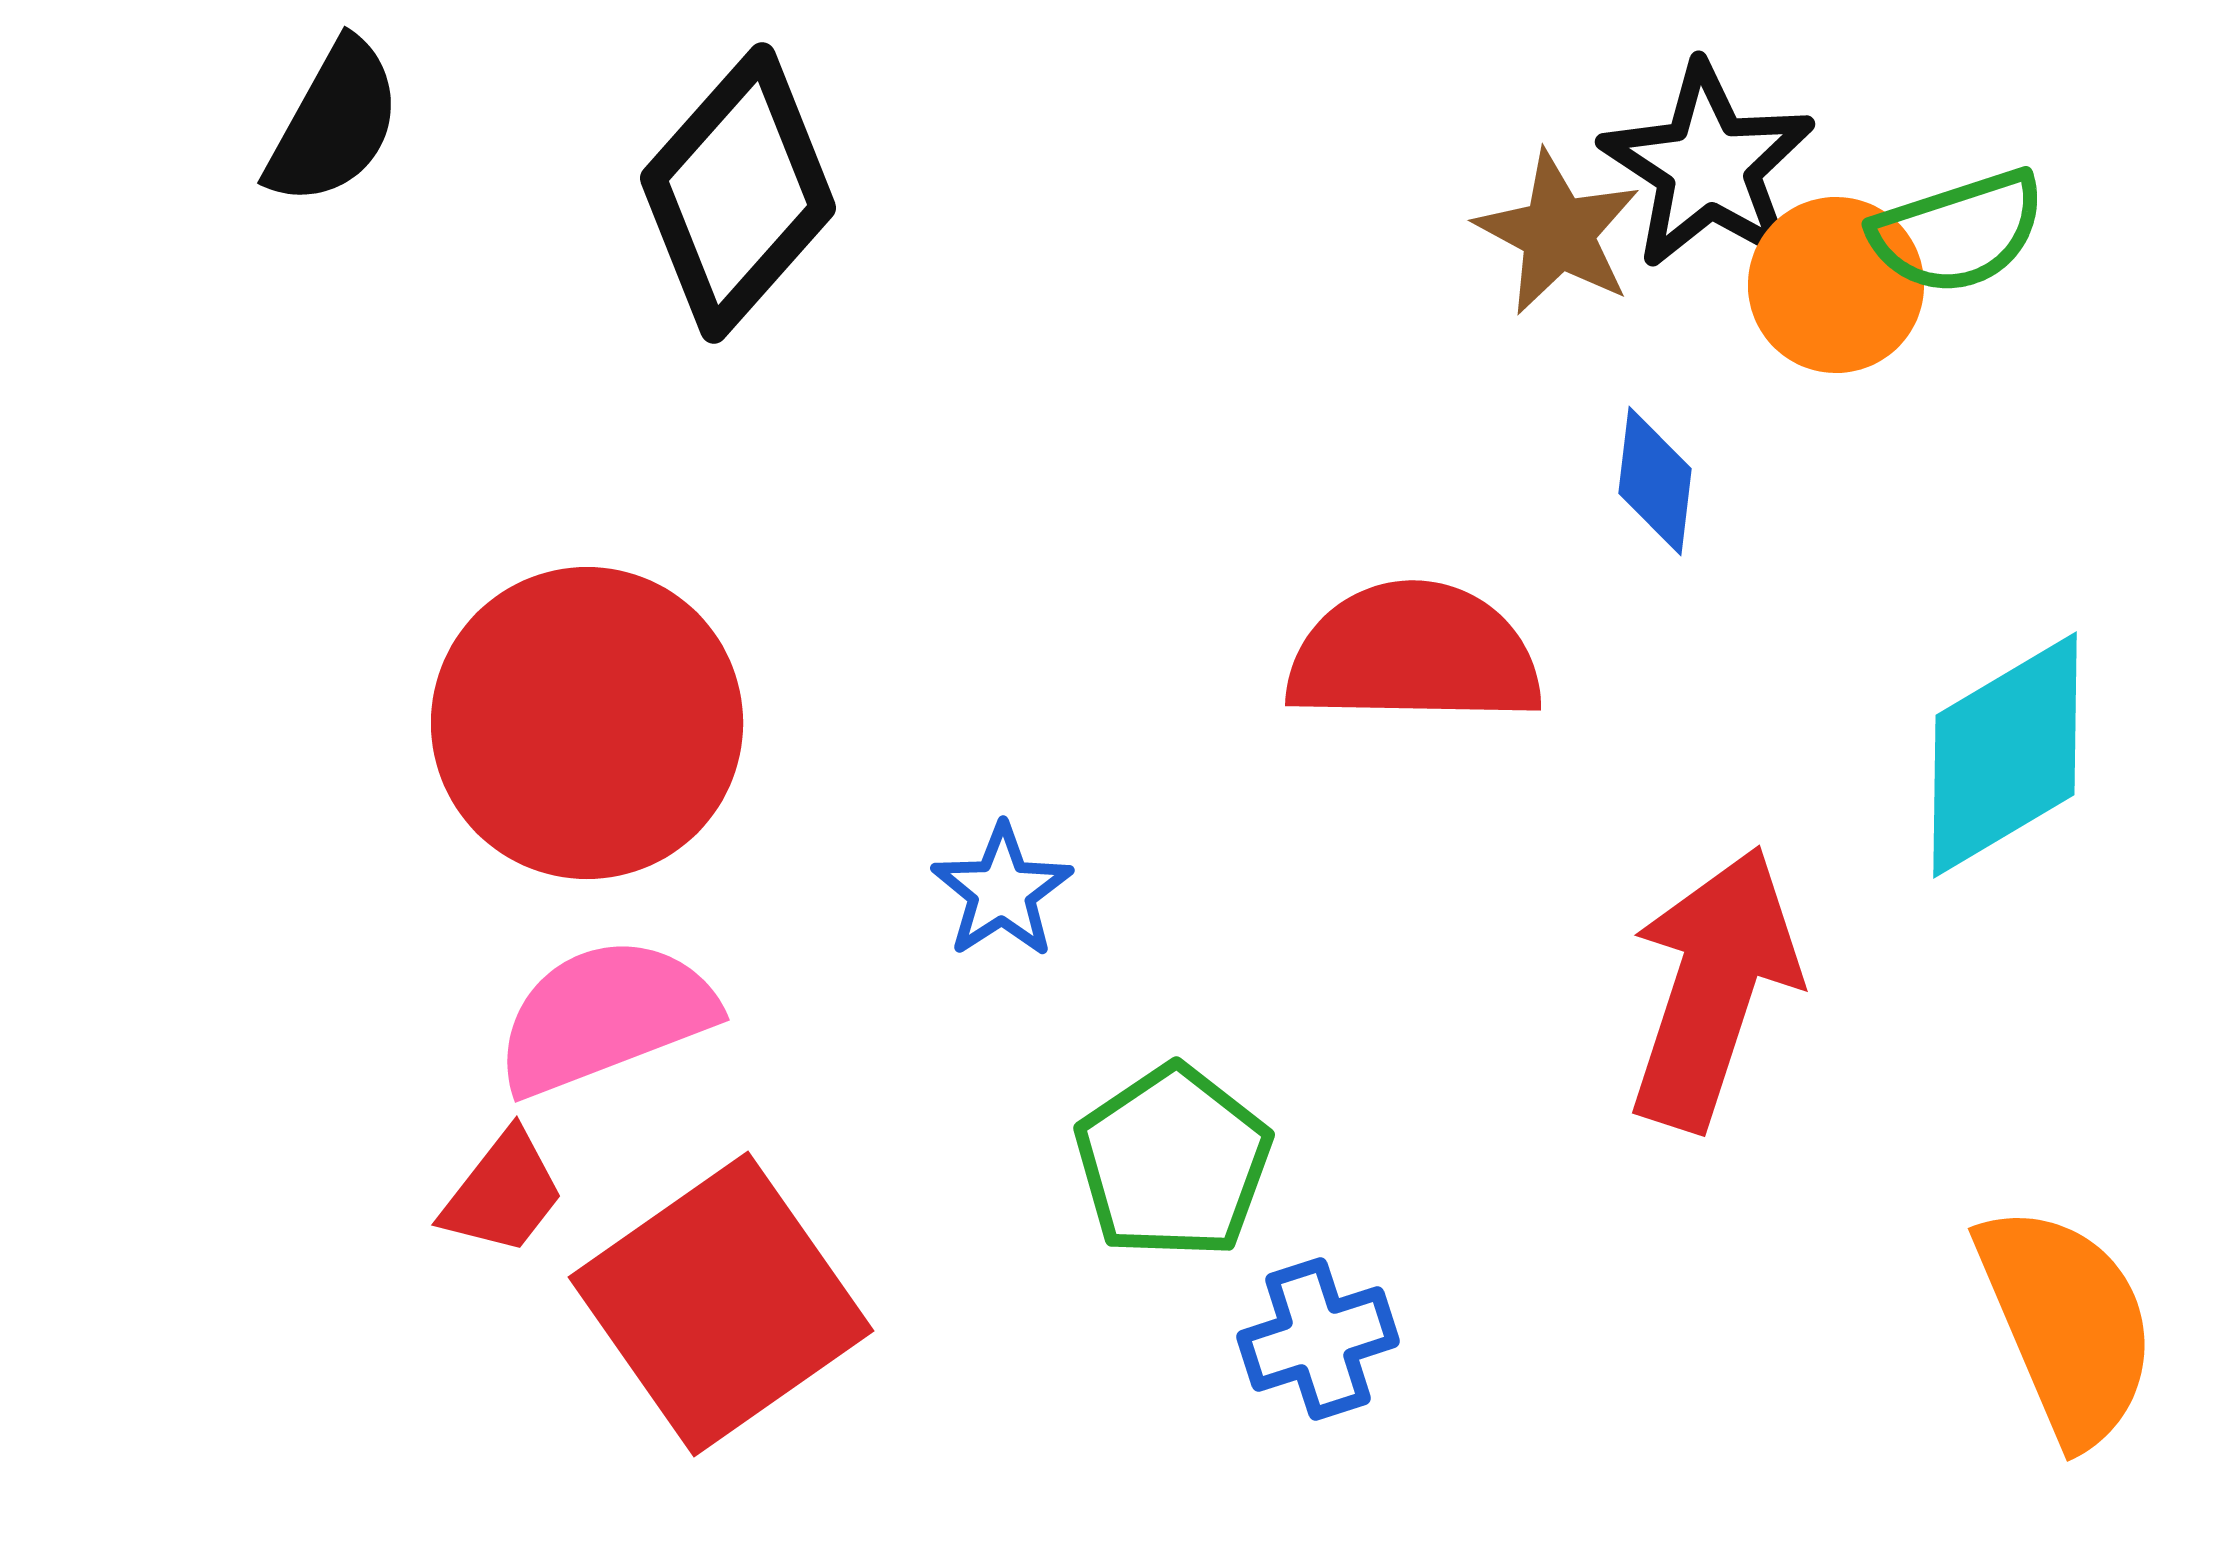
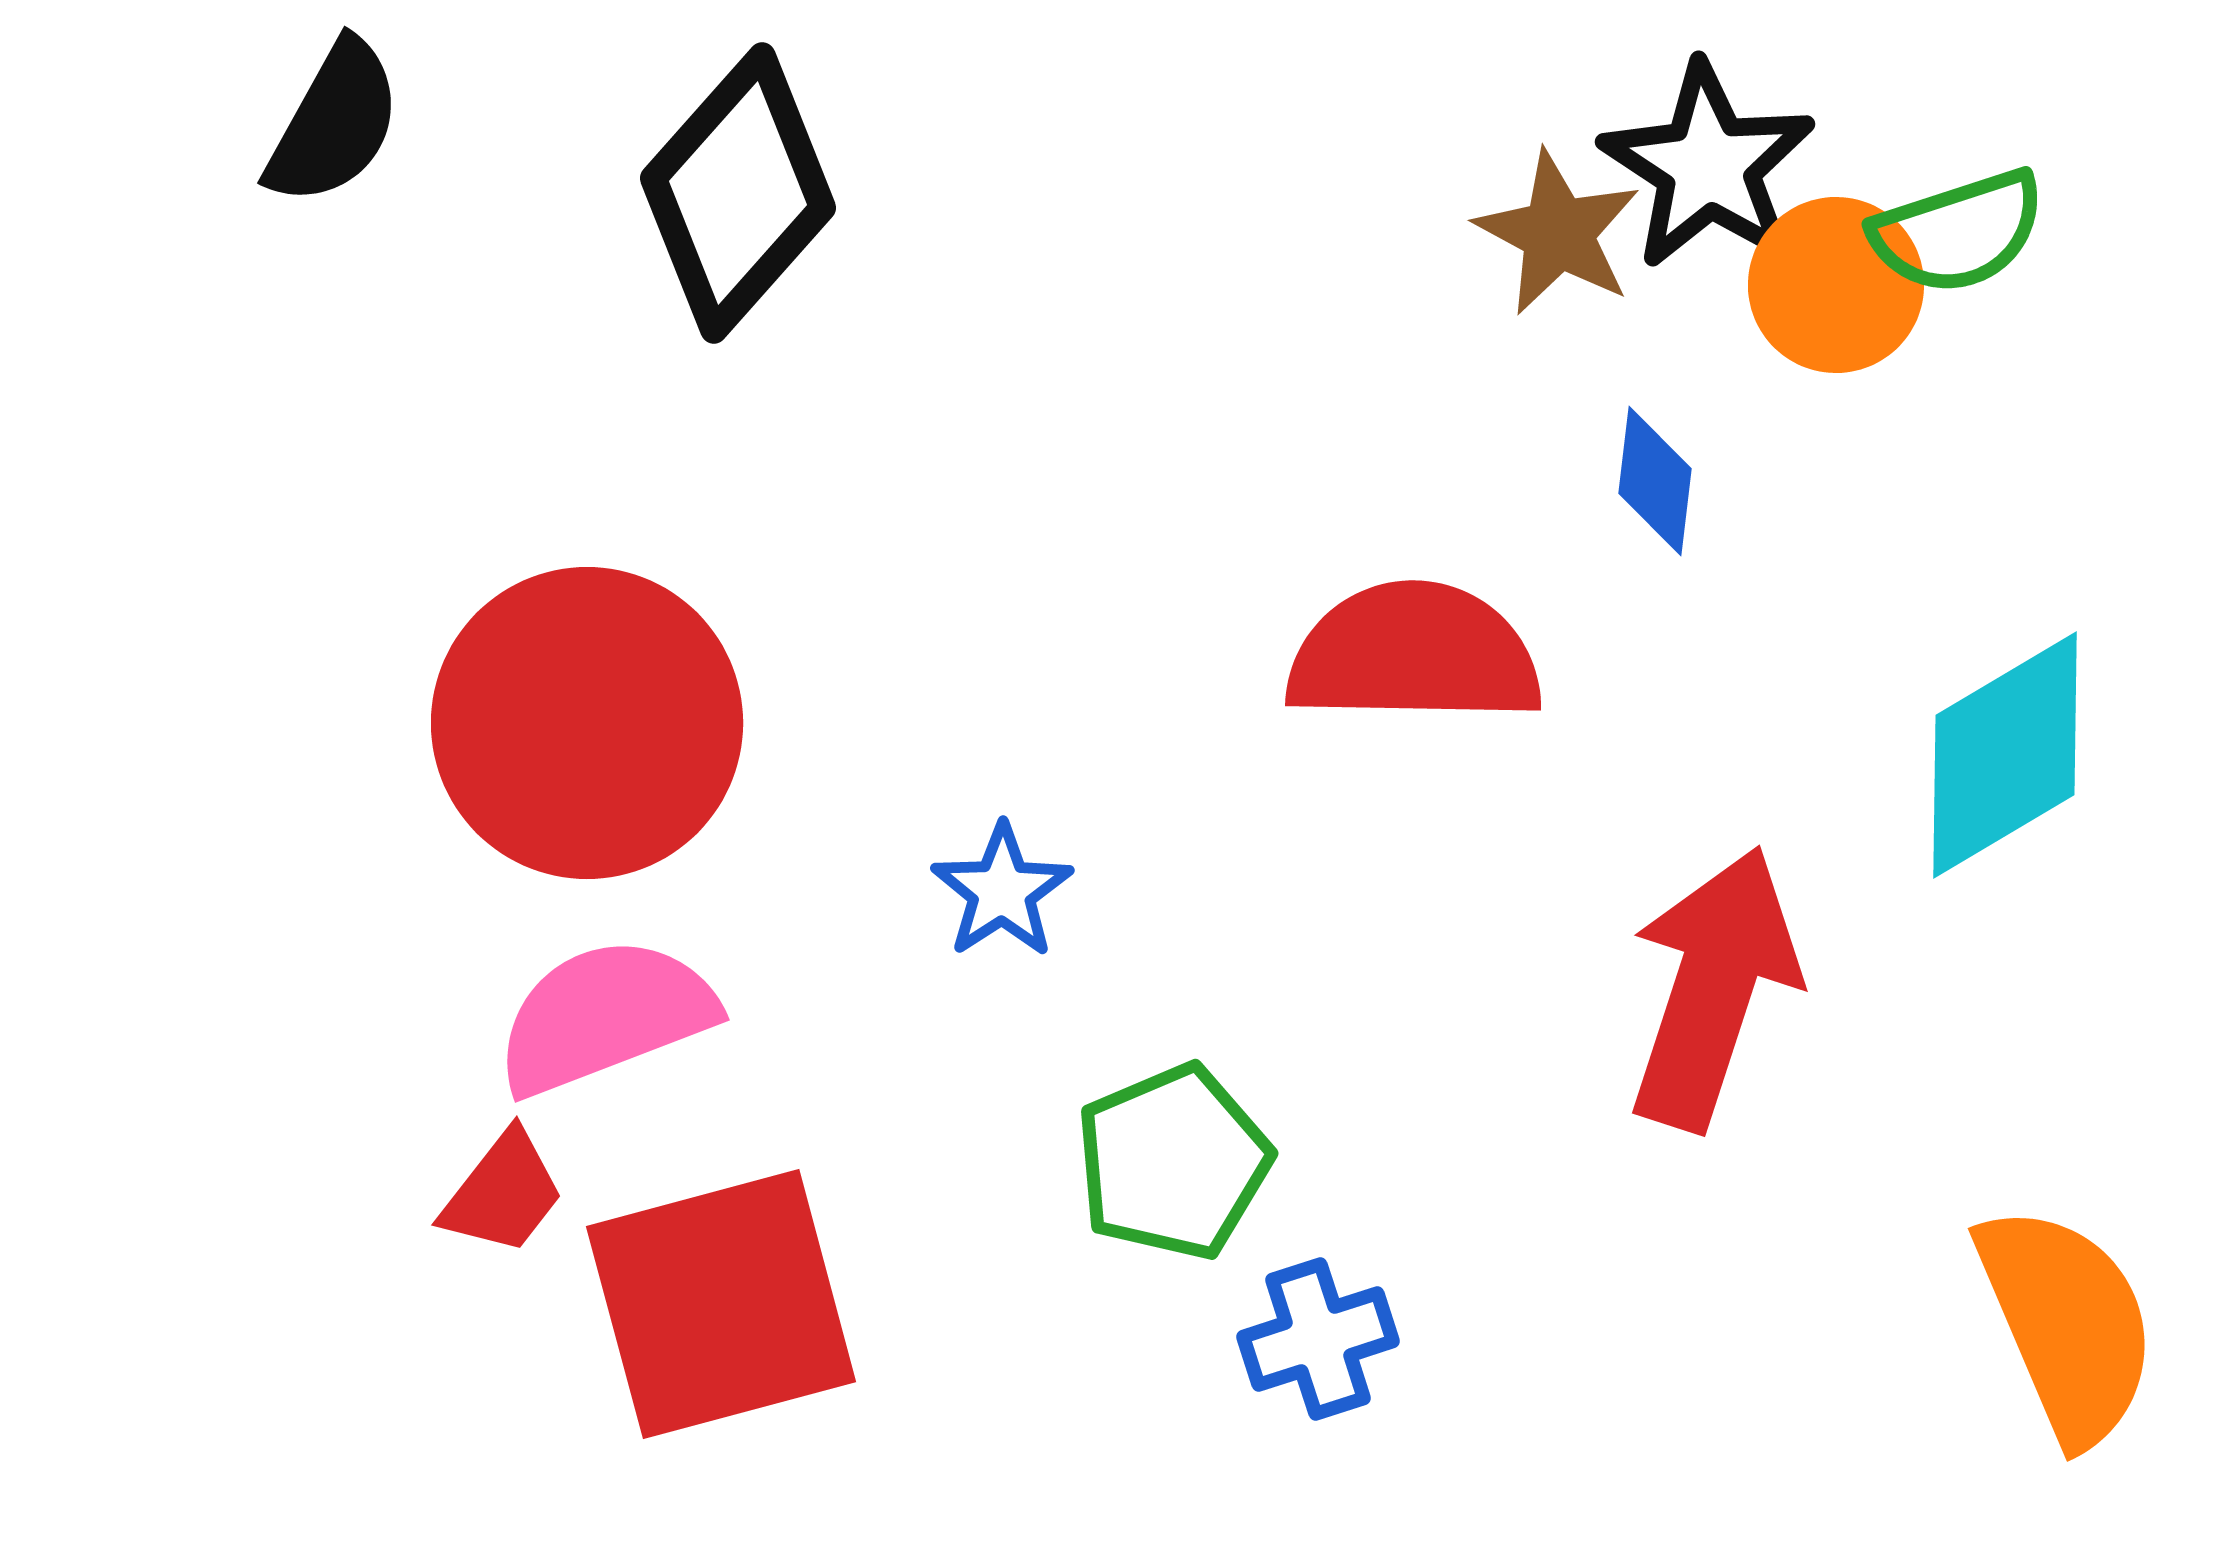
green pentagon: rotated 11 degrees clockwise
red square: rotated 20 degrees clockwise
